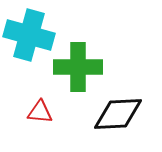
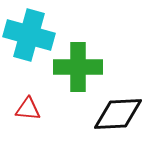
red triangle: moved 12 px left, 3 px up
